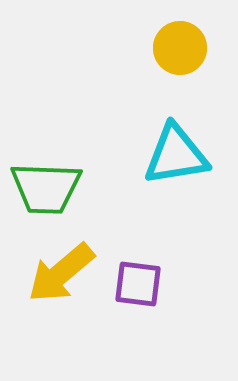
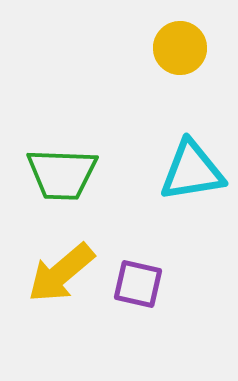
cyan triangle: moved 16 px right, 16 px down
green trapezoid: moved 16 px right, 14 px up
purple square: rotated 6 degrees clockwise
